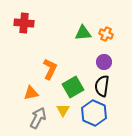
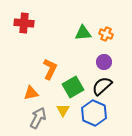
black semicircle: rotated 40 degrees clockwise
